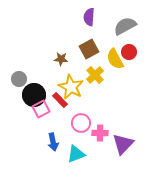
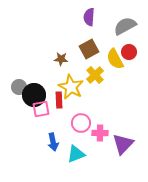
gray circle: moved 8 px down
red rectangle: moved 1 px left; rotated 42 degrees clockwise
pink square: rotated 18 degrees clockwise
